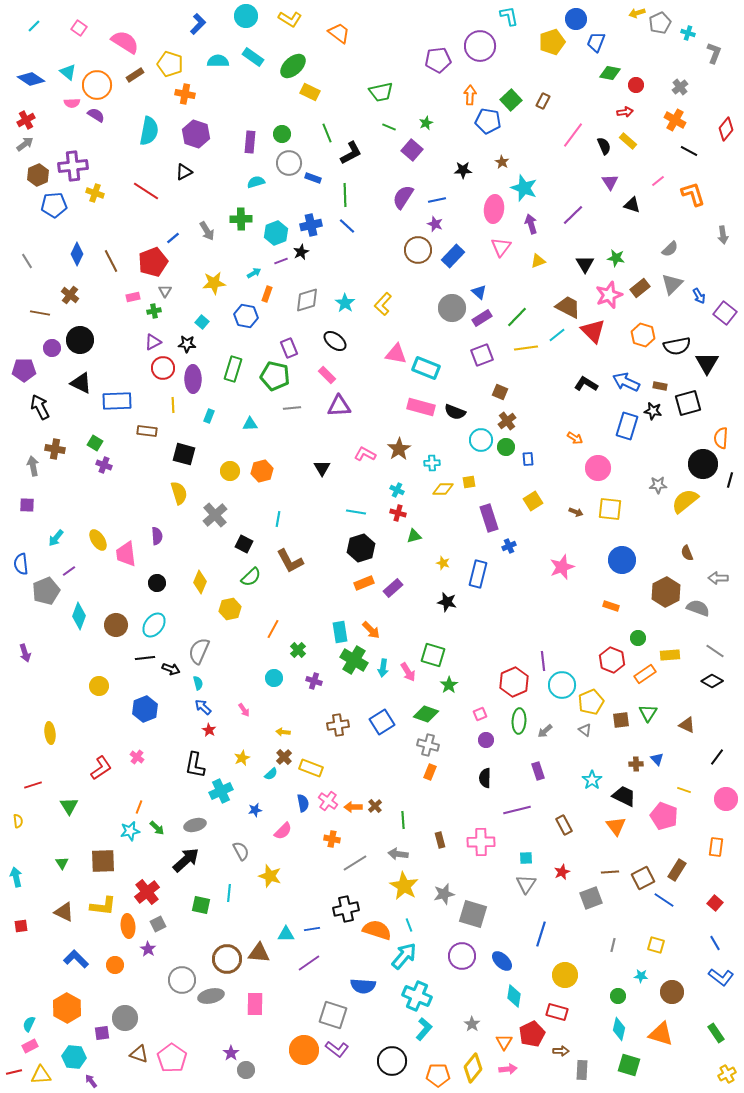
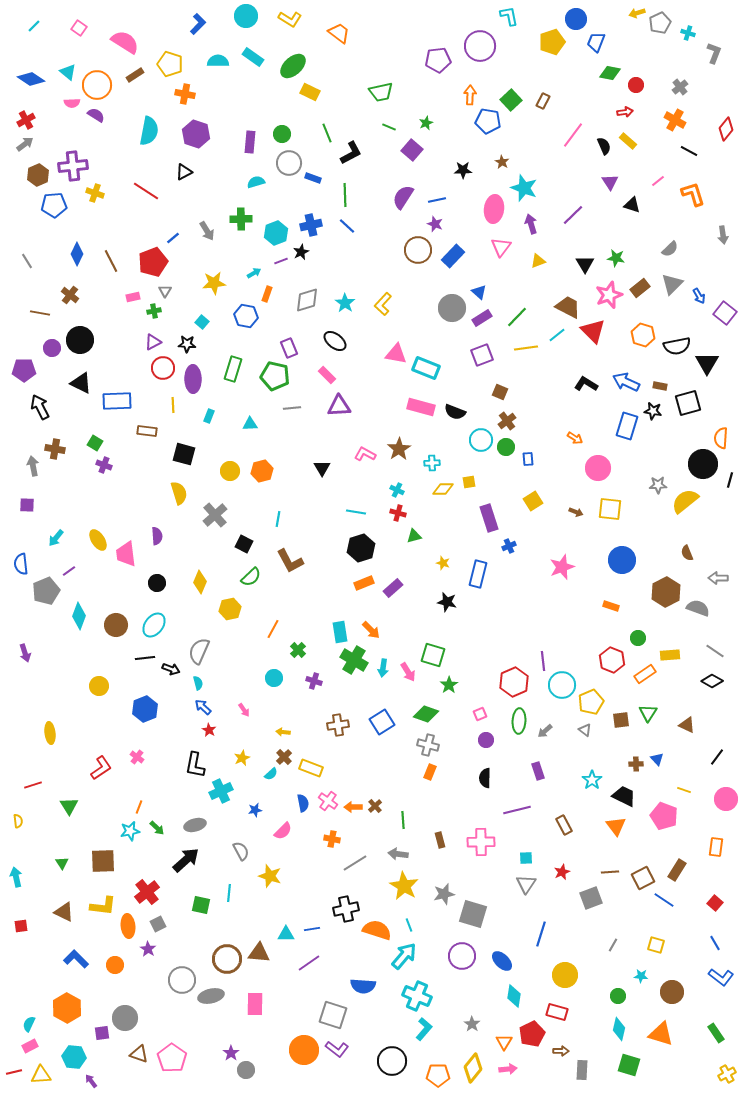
gray line at (613, 945): rotated 16 degrees clockwise
